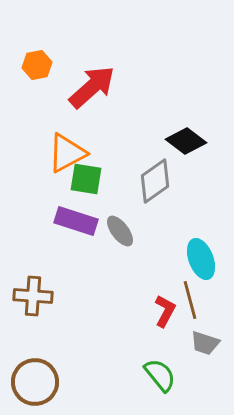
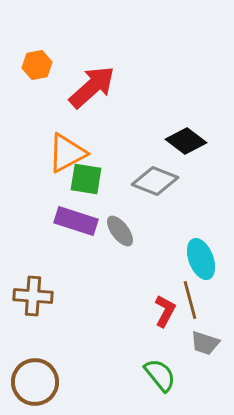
gray diamond: rotated 57 degrees clockwise
